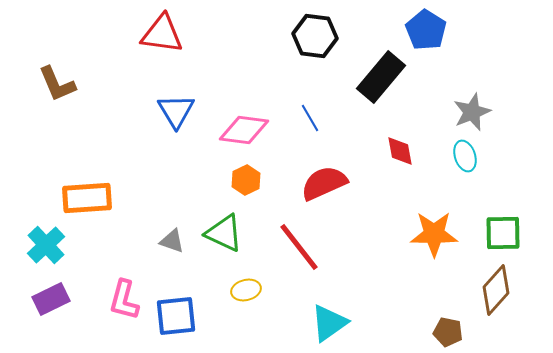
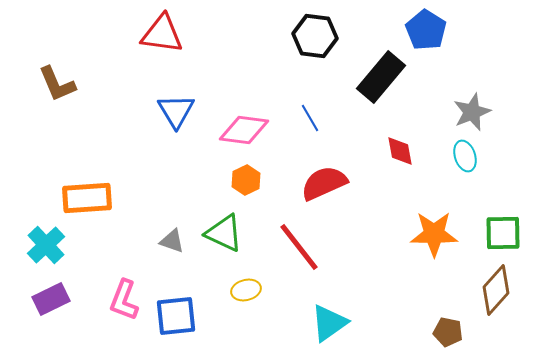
pink L-shape: rotated 6 degrees clockwise
